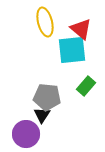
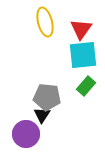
red triangle: rotated 25 degrees clockwise
cyan square: moved 11 px right, 5 px down
